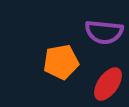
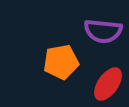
purple semicircle: moved 1 px left, 1 px up
